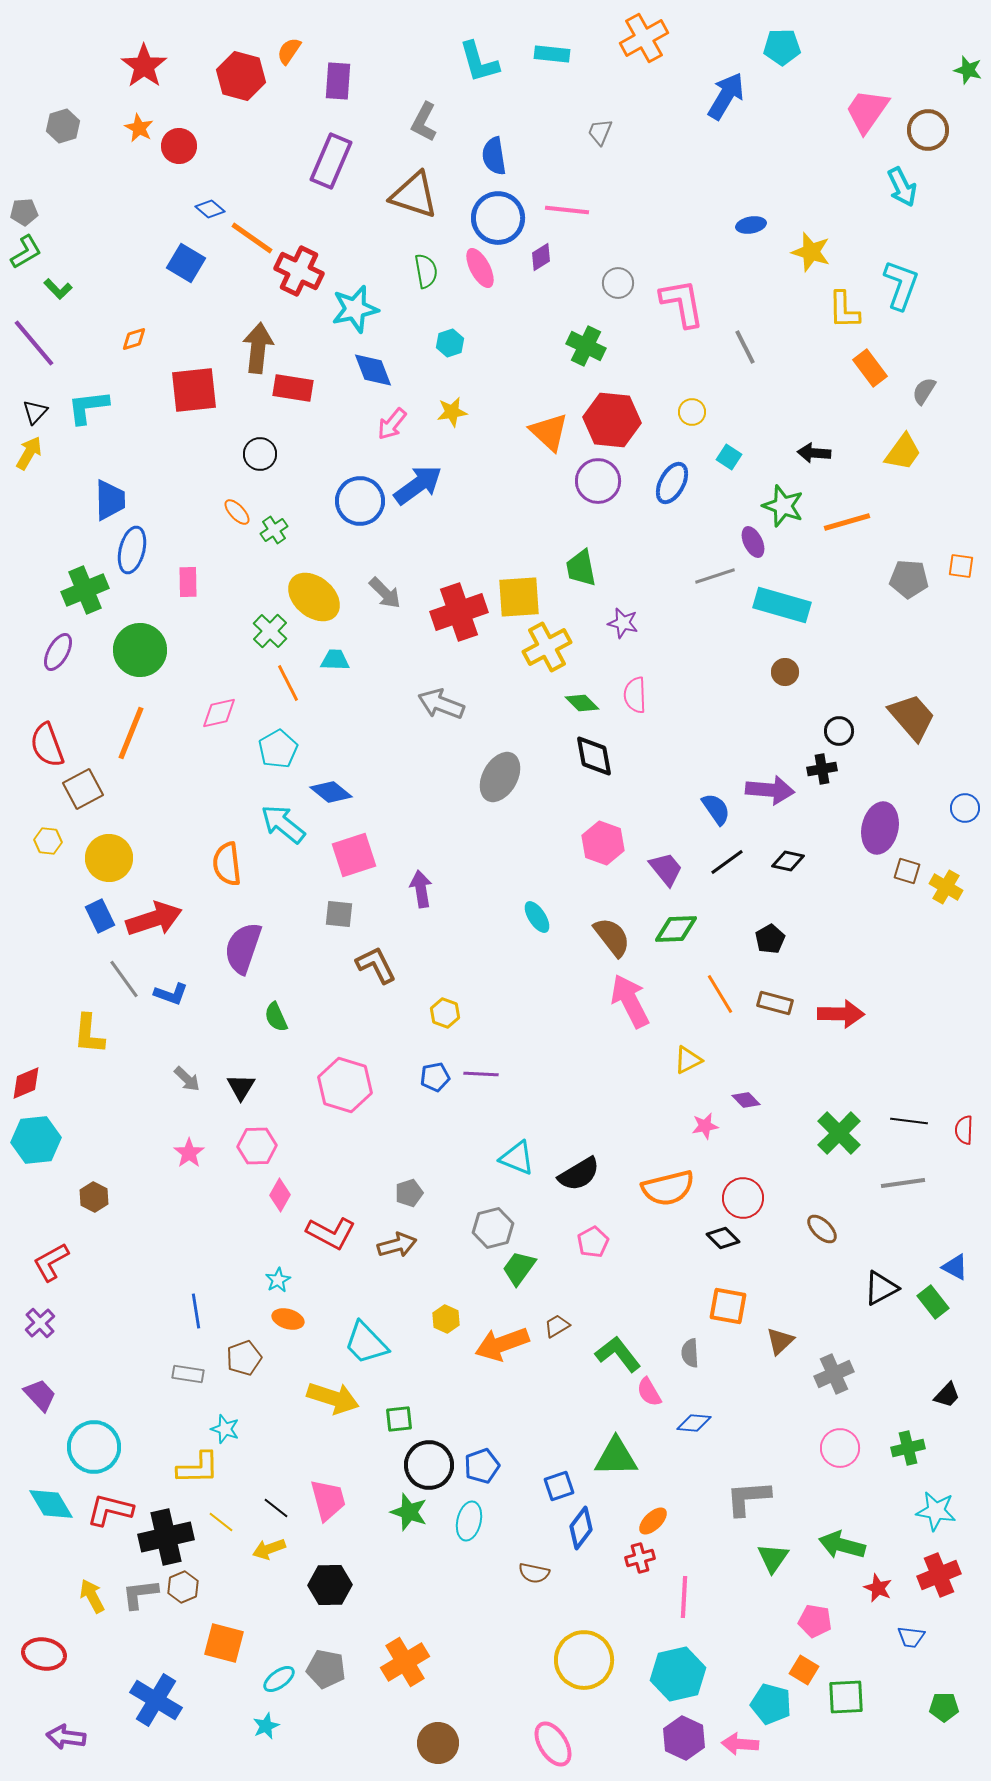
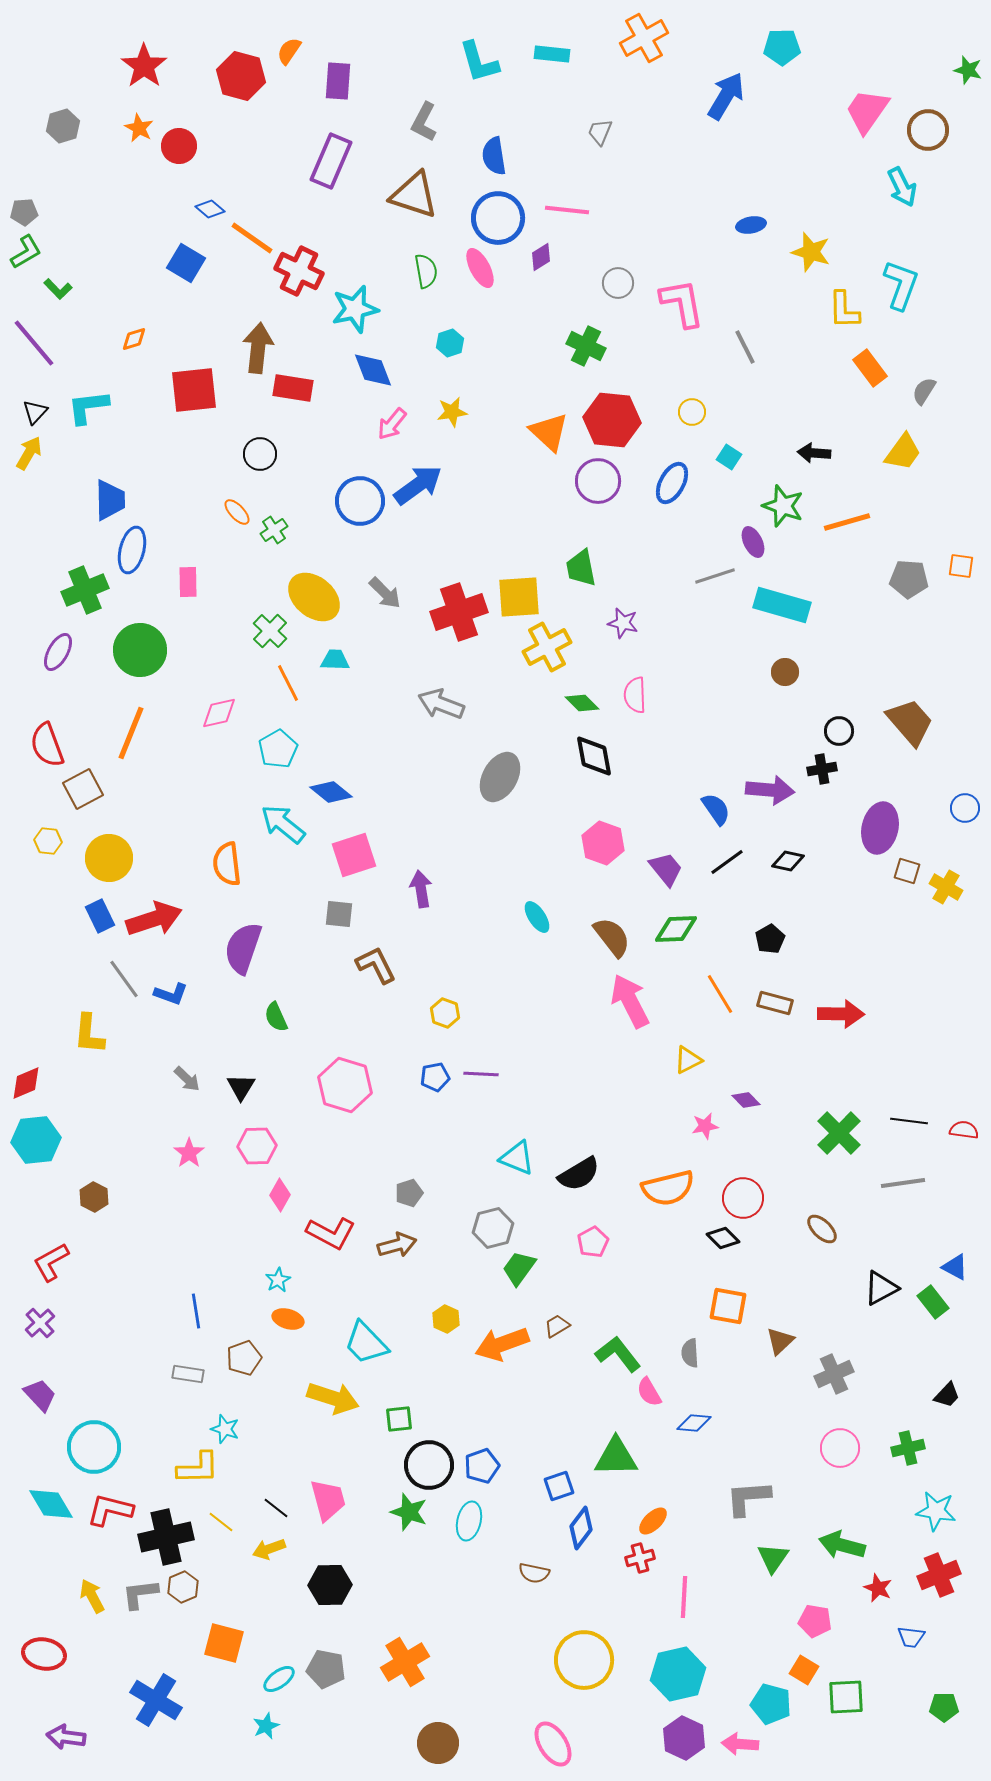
brown trapezoid at (912, 717): moved 2 px left, 5 px down
red semicircle at (964, 1130): rotated 96 degrees clockwise
